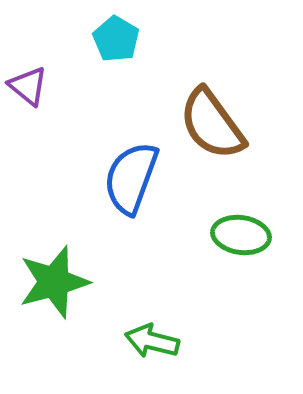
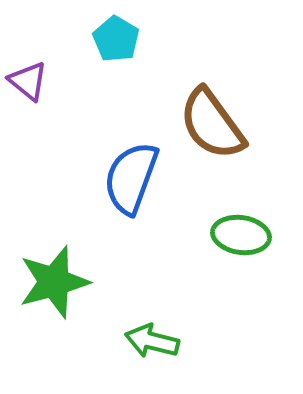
purple triangle: moved 5 px up
